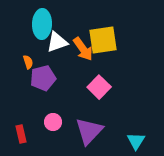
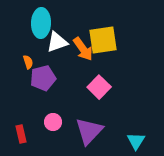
cyan ellipse: moved 1 px left, 1 px up
